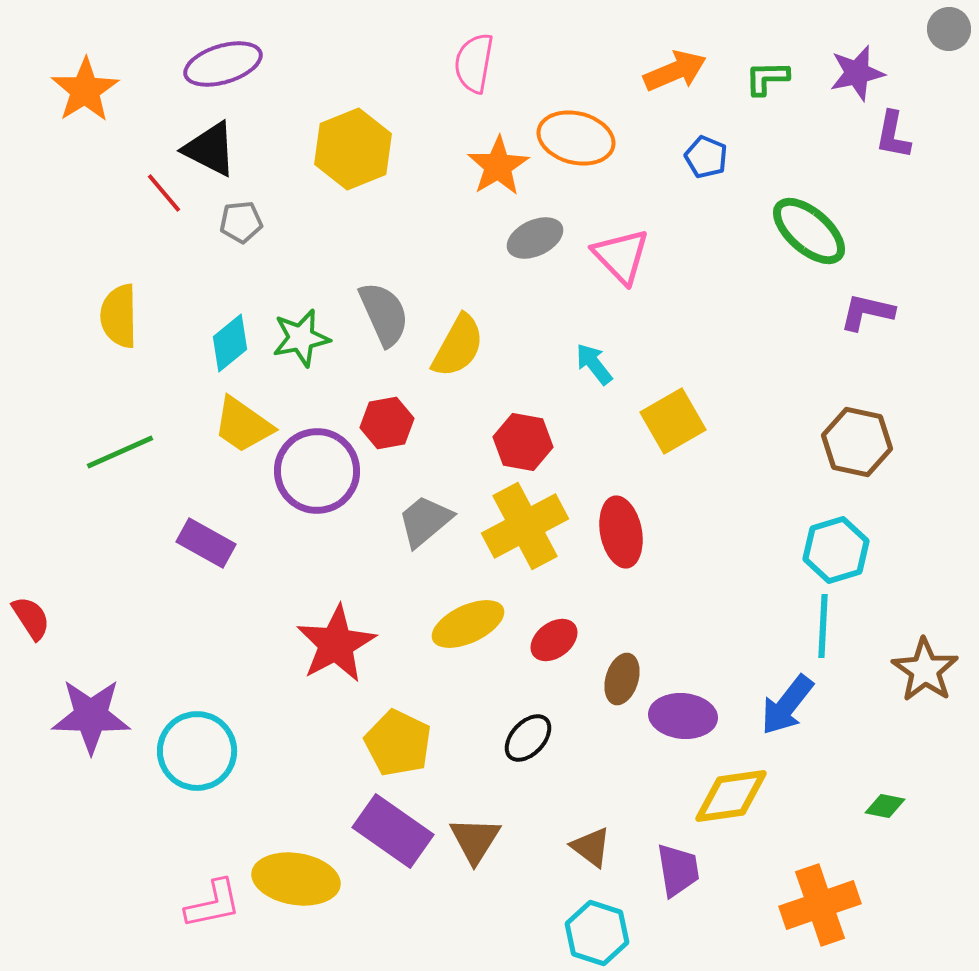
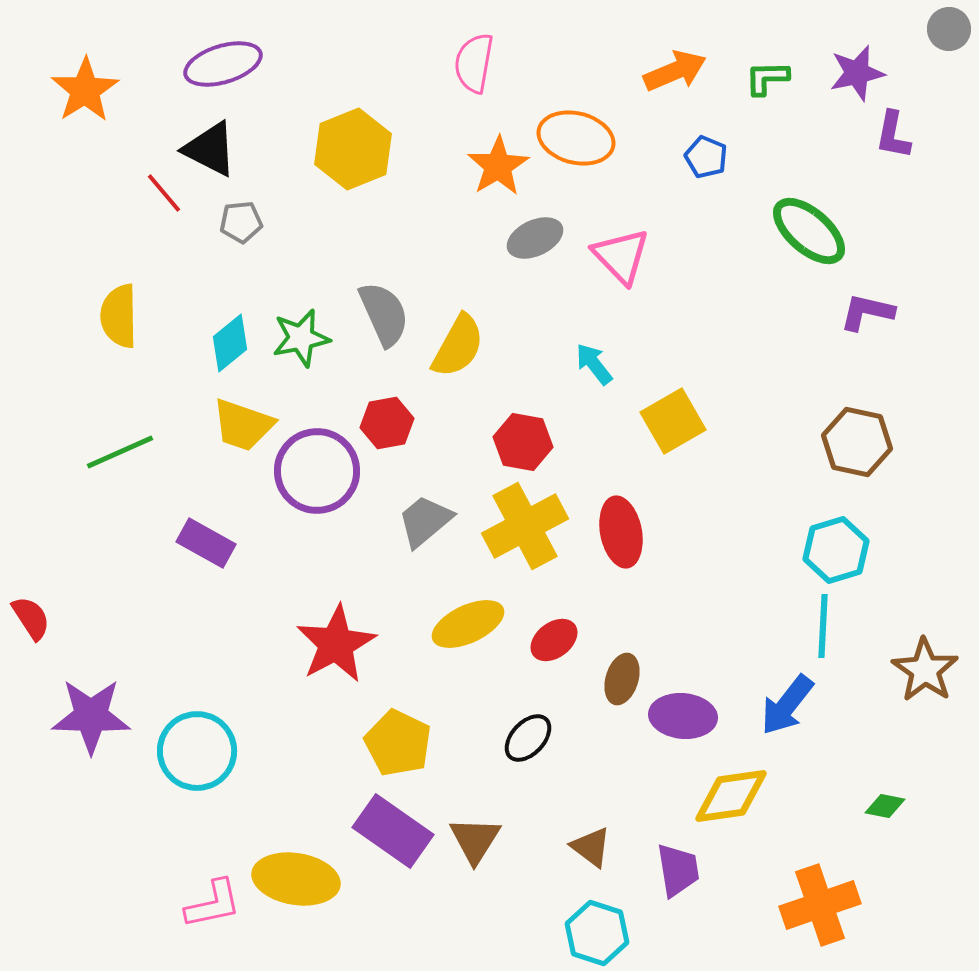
yellow trapezoid at (243, 425): rotated 16 degrees counterclockwise
